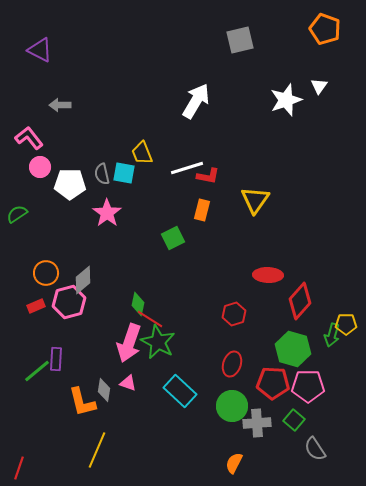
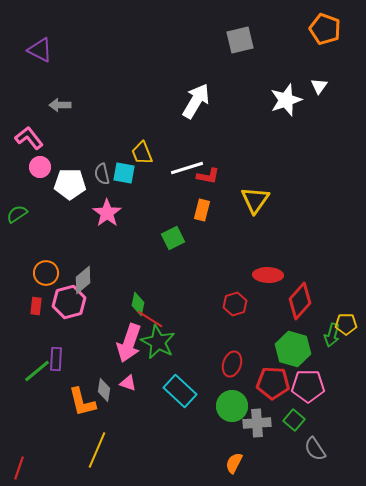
red rectangle at (36, 306): rotated 60 degrees counterclockwise
red hexagon at (234, 314): moved 1 px right, 10 px up
